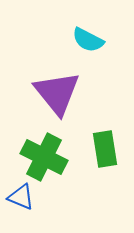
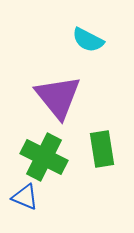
purple triangle: moved 1 px right, 4 px down
green rectangle: moved 3 px left
blue triangle: moved 4 px right
